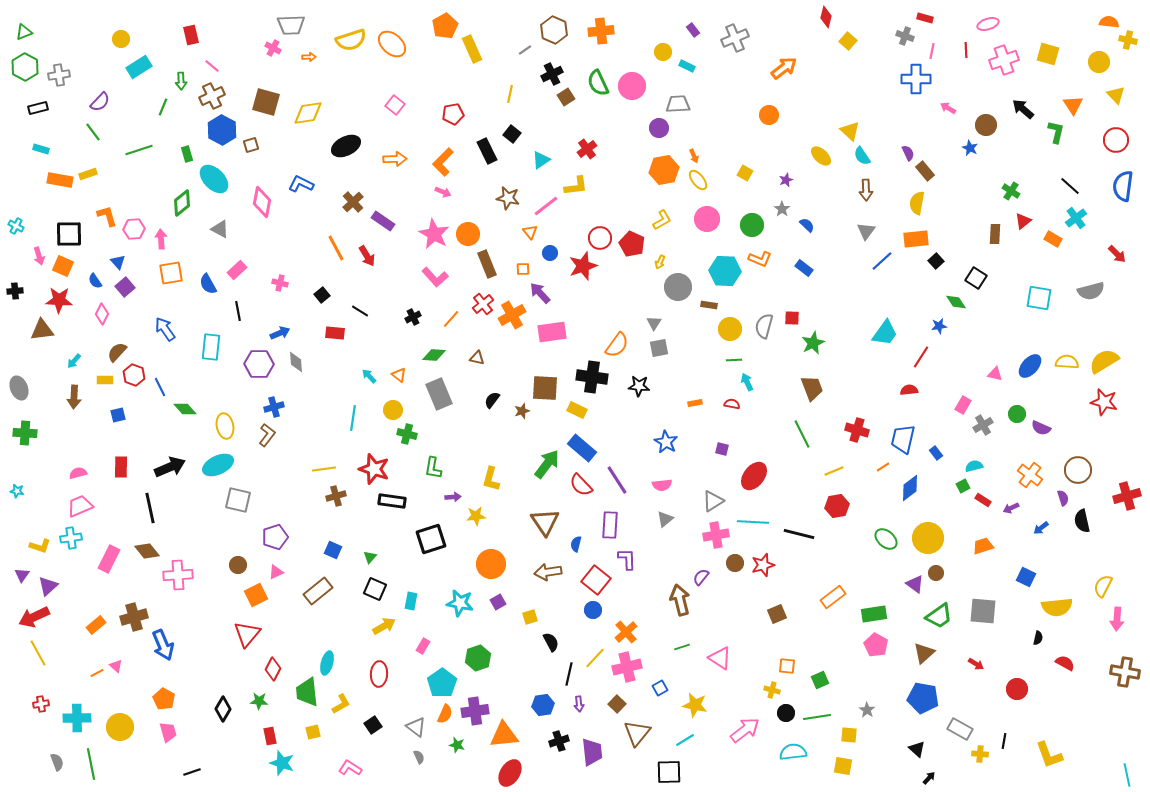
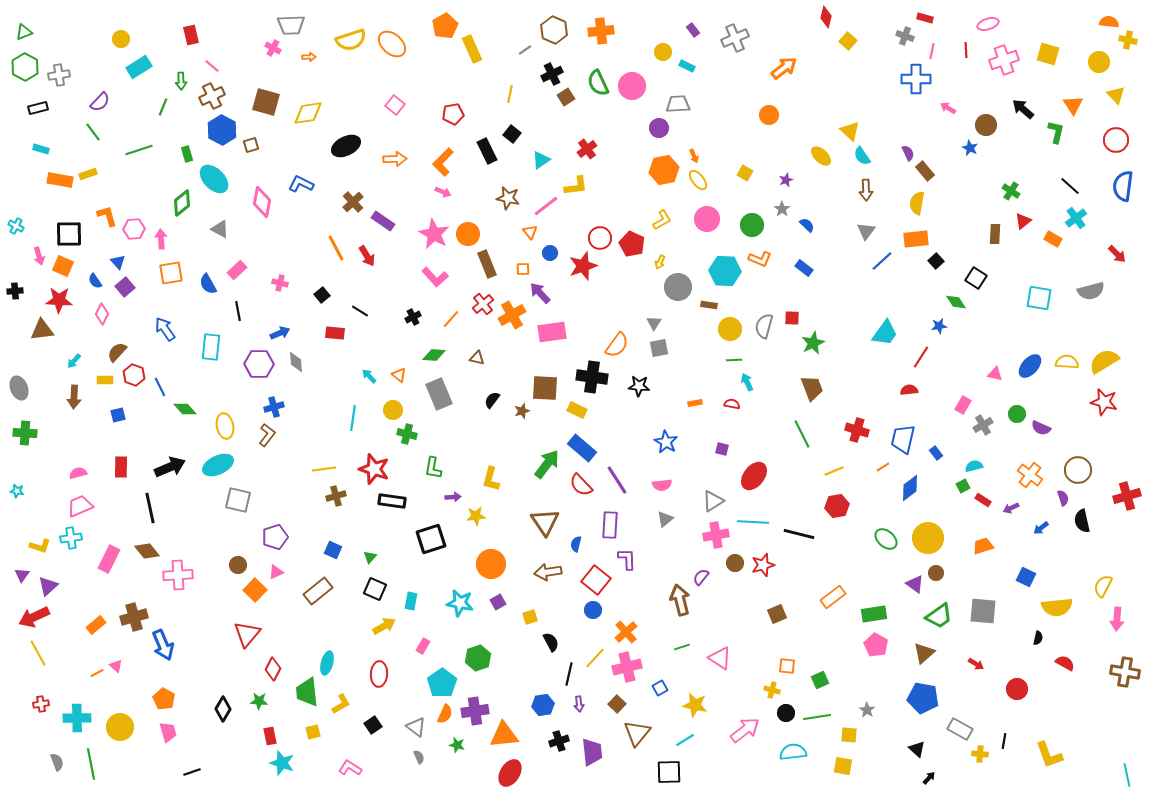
orange square at (256, 595): moved 1 px left, 5 px up; rotated 20 degrees counterclockwise
